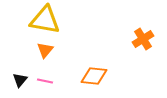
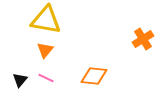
yellow triangle: moved 1 px right
pink line: moved 1 px right, 3 px up; rotated 14 degrees clockwise
